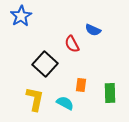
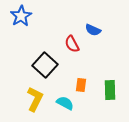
black square: moved 1 px down
green rectangle: moved 3 px up
yellow L-shape: rotated 15 degrees clockwise
